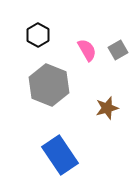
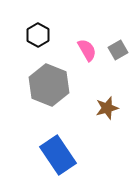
blue rectangle: moved 2 px left
